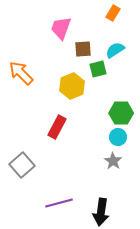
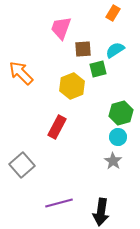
green hexagon: rotated 15 degrees counterclockwise
